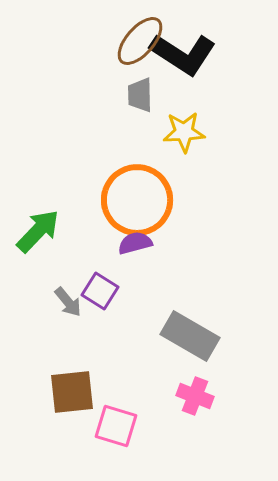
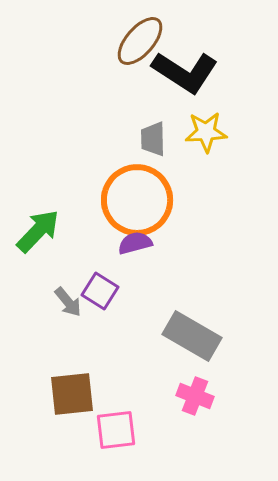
black L-shape: moved 2 px right, 18 px down
gray trapezoid: moved 13 px right, 44 px down
yellow star: moved 22 px right
gray rectangle: moved 2 px right
brown square: moved 2 px down
pink square: moved 4 px down; rotated 24 degrees counterclockwise
